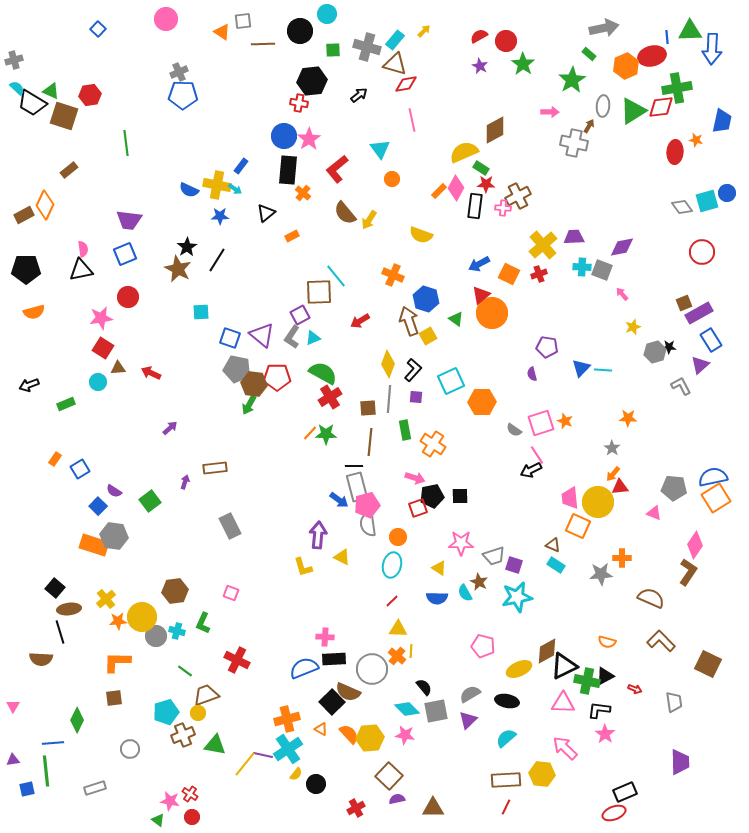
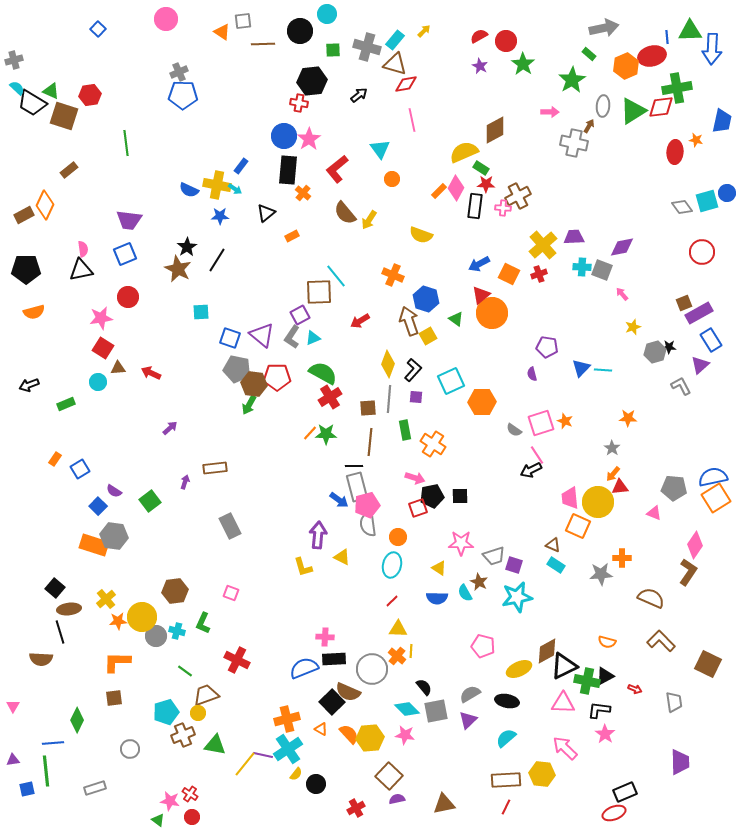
brown triangle at (433, 808): moved 11 px right, 4 px up; rotated 10 degrees counterclockwise
